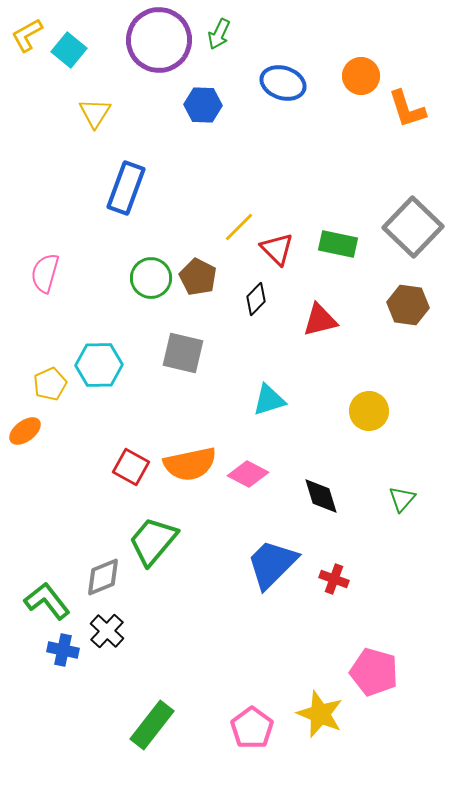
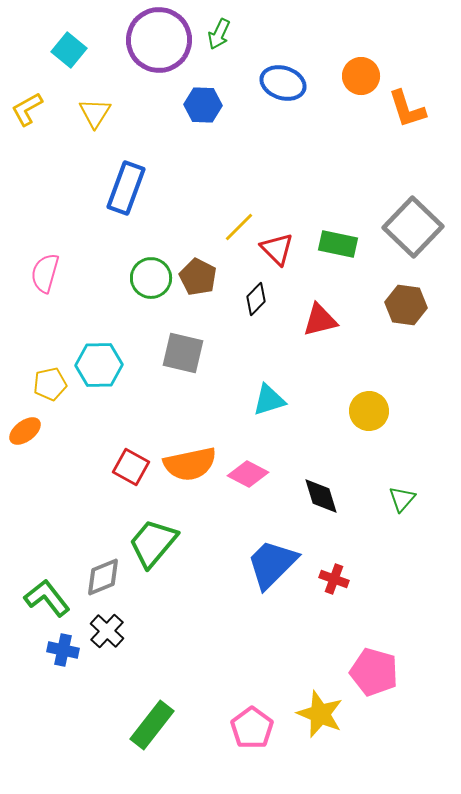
yellow L-shape at (27, 35): moved 74 px down
brown hexagon at (408, 305): moved 2 px left
yellow pentagon at (50, 384): rotated 12 degrees clockwise
green trapezoid at (153, 541): moved 2 px down
green L-shape at (47, 601): moved 3 px up
